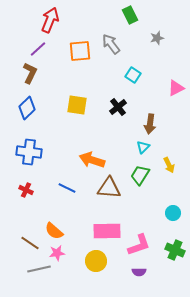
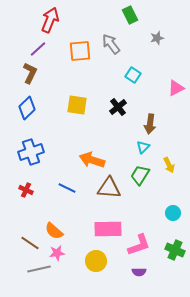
blue cross: moved 2 px right; rotated 25 degrees counterclockwise
pink rectangle: moved 1 px right, 2 px up
